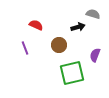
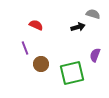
brown circle: moved 18 px left, 19 px down
